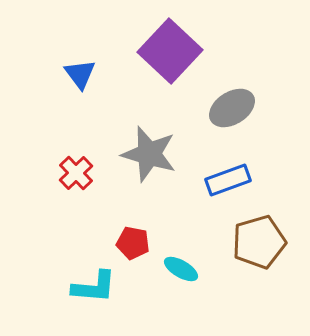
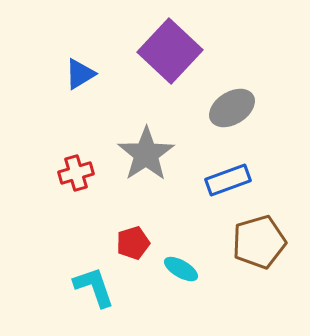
blue triangle: rotated 36 degrees clockwise
gray star: moved 3 px left; rotated 22 degrees clockwise
red cross: rotated 28 degrees clockwise
red pentagon: rotated 28 degrees counterclockwise
cyan L-shape: rotated 114 degrees counterclockwise
